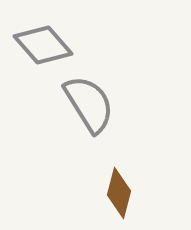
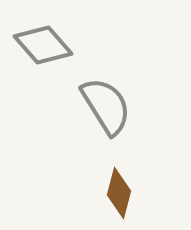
gray semicircle: moved 17 px right, 2 px down
